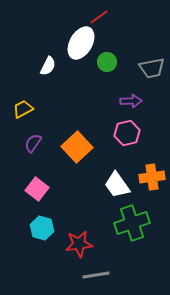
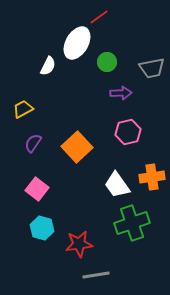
white ellipse: moved 4 px left
purple arrow: moved 10 px left, 8 px up
pink hexagon: moved 1 px right, 1 px up
